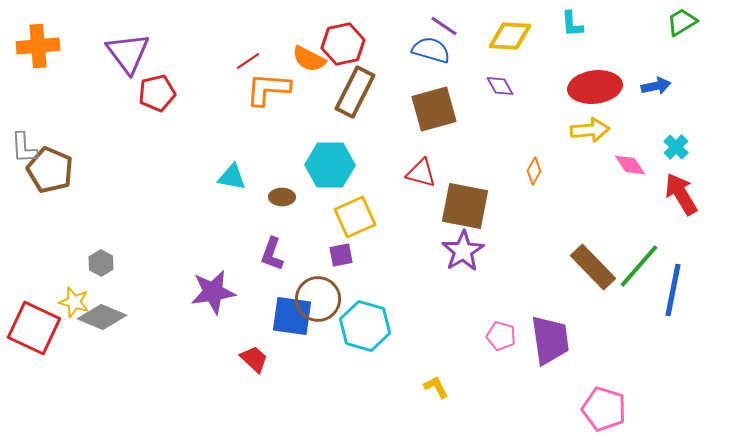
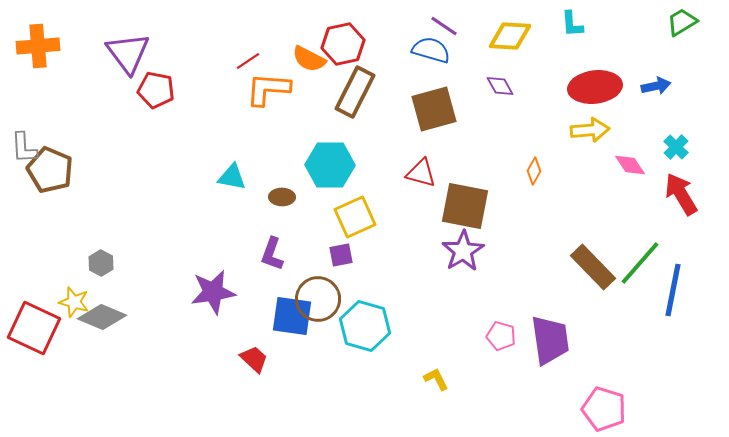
red pentagon at (157, 93): moved 1 px left, 3 px up; rotated 24 degrees clockwise
green line at (639, 266): moved 1 px right, 3 px up
yellow L-shape at (436, 387): moved 8 px up
